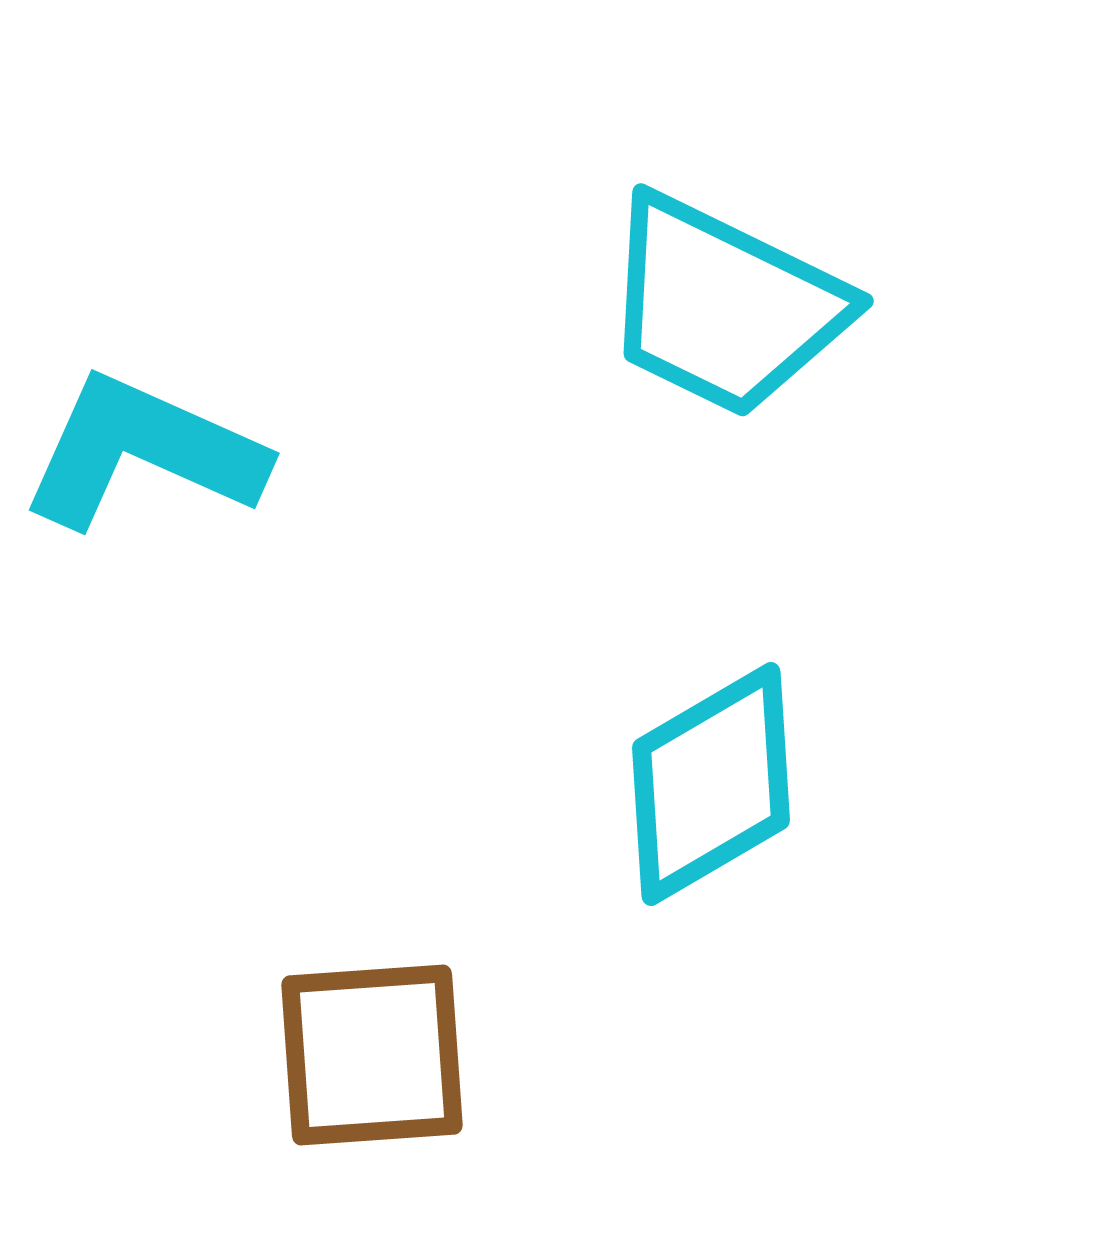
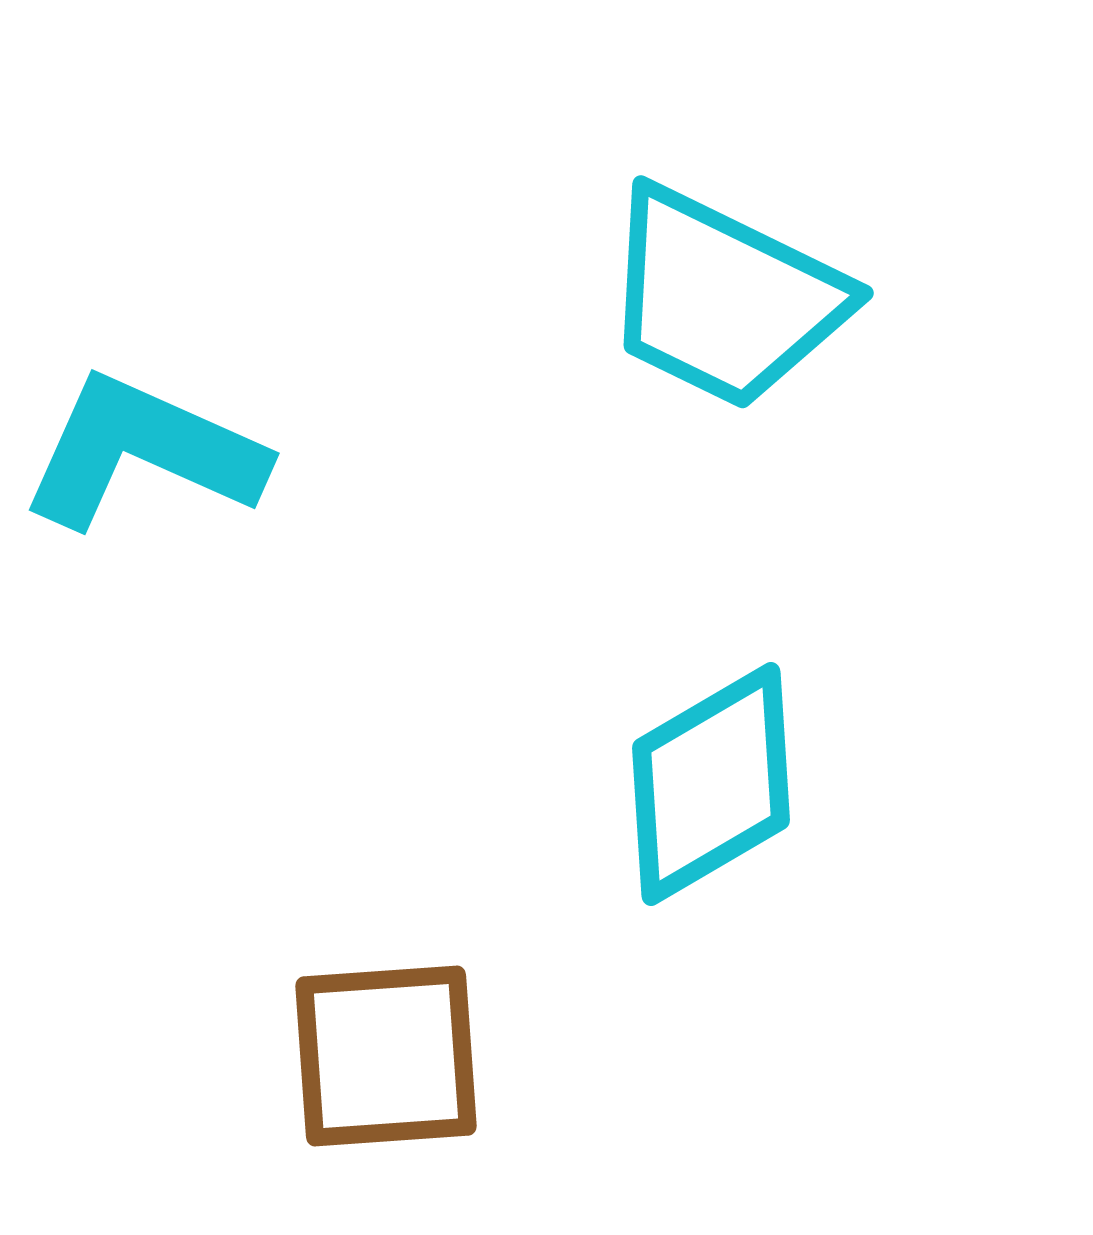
cyan trapezoid: moved 8 px up
brown square: moved 14 px right, 1 px down
